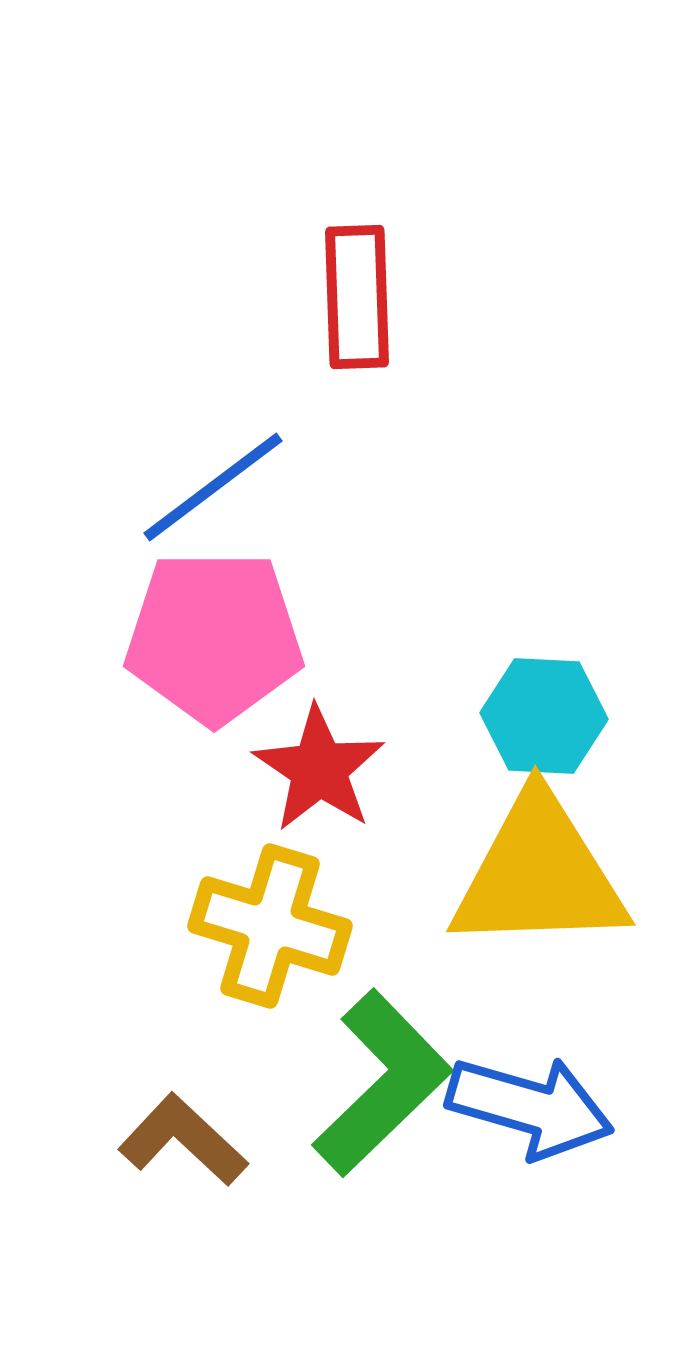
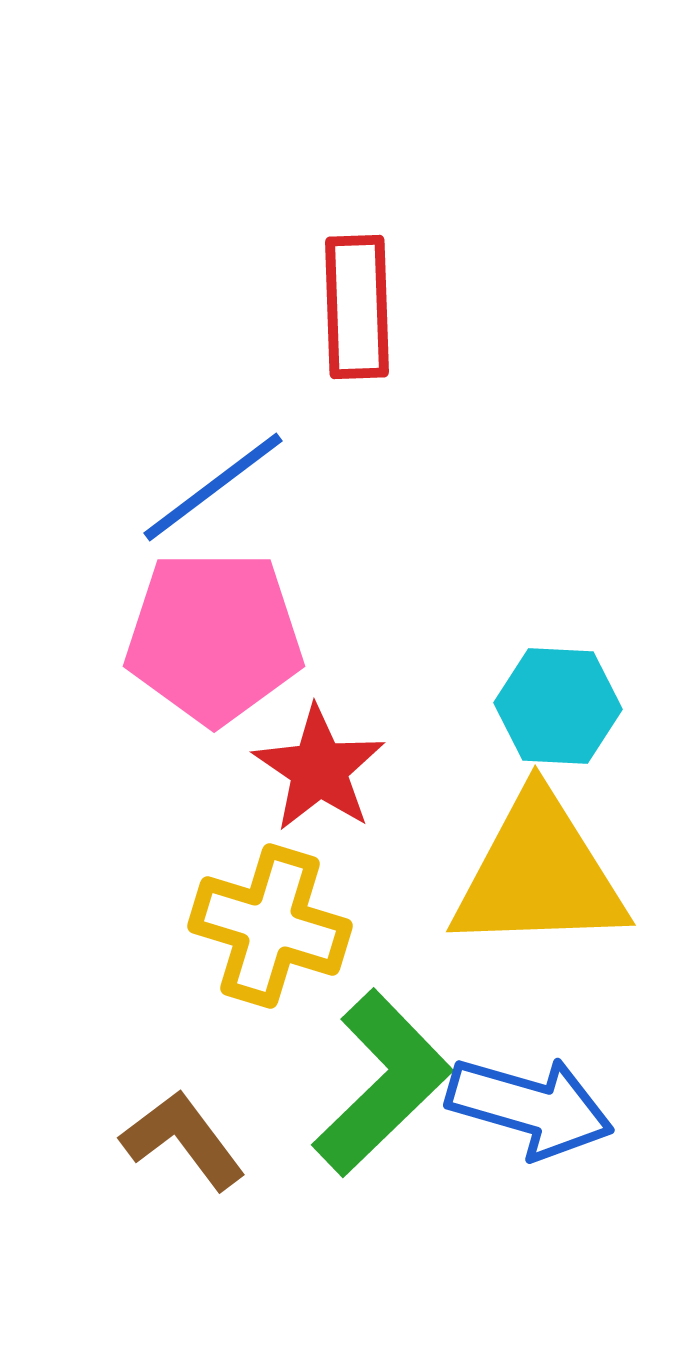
red rectangle: moved 10 px down
cyan hexagon: moved 14 px right, 10 px up
brown L-shape: rotated 10 degrees clockwise
